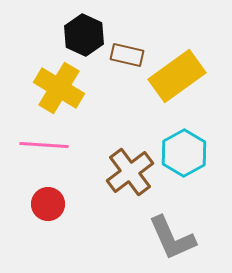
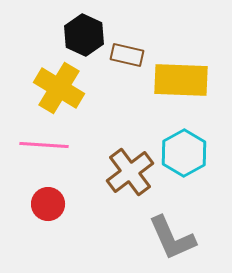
yellow rectangle: moved 4 px right, 4 px down; rotated 38 degrees clockwise
